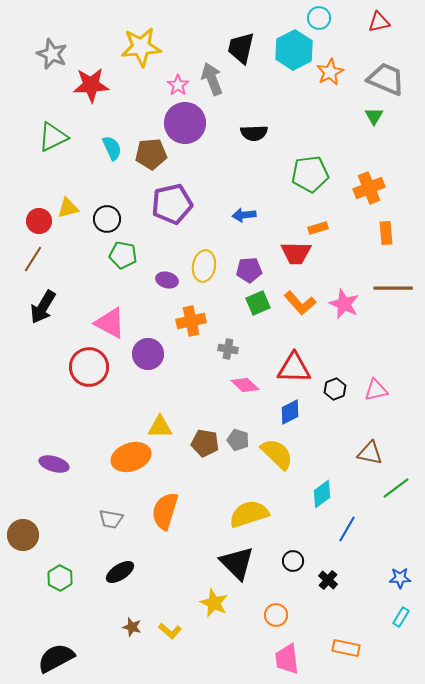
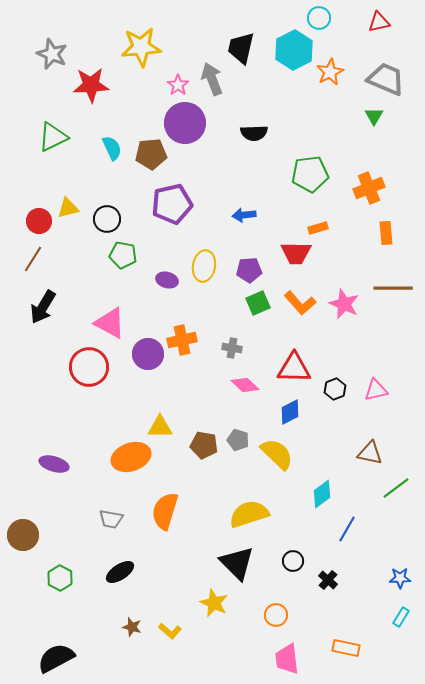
orange cross at (191, 321): moved 9 px left, 19 px down
gray cross at (228, 349): moved 4 px right, 1 px up
brown pentagon at (205, 443): moved 1 px left, 2 px down
